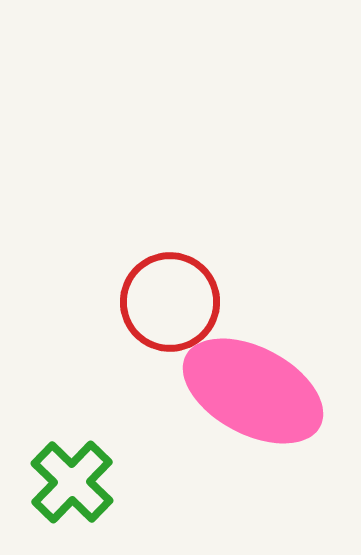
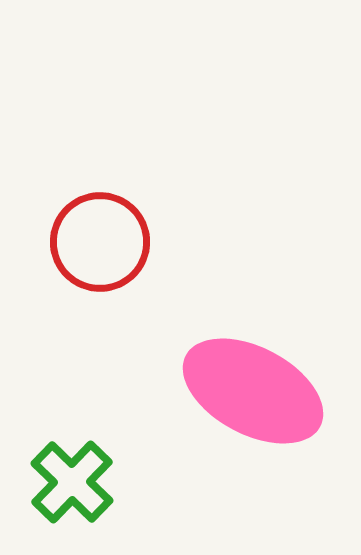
red circle: moved 70 px left, 60 px up
